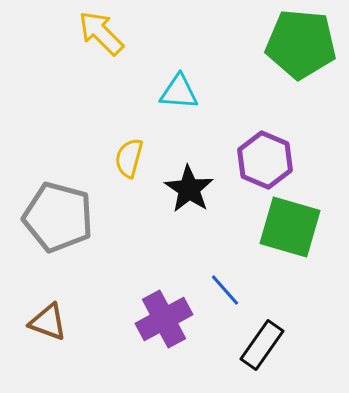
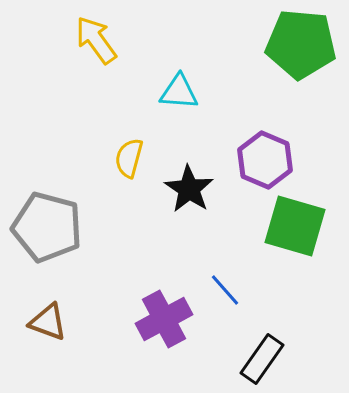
yellow arrow: moved 5 px left, 7 px down; rotated 9 degrees clockwise
gray pentagon: moved 11 px left, 10 px down
green square: moved 5 px right, 1 px up
black rectangle: moved 14 px down
